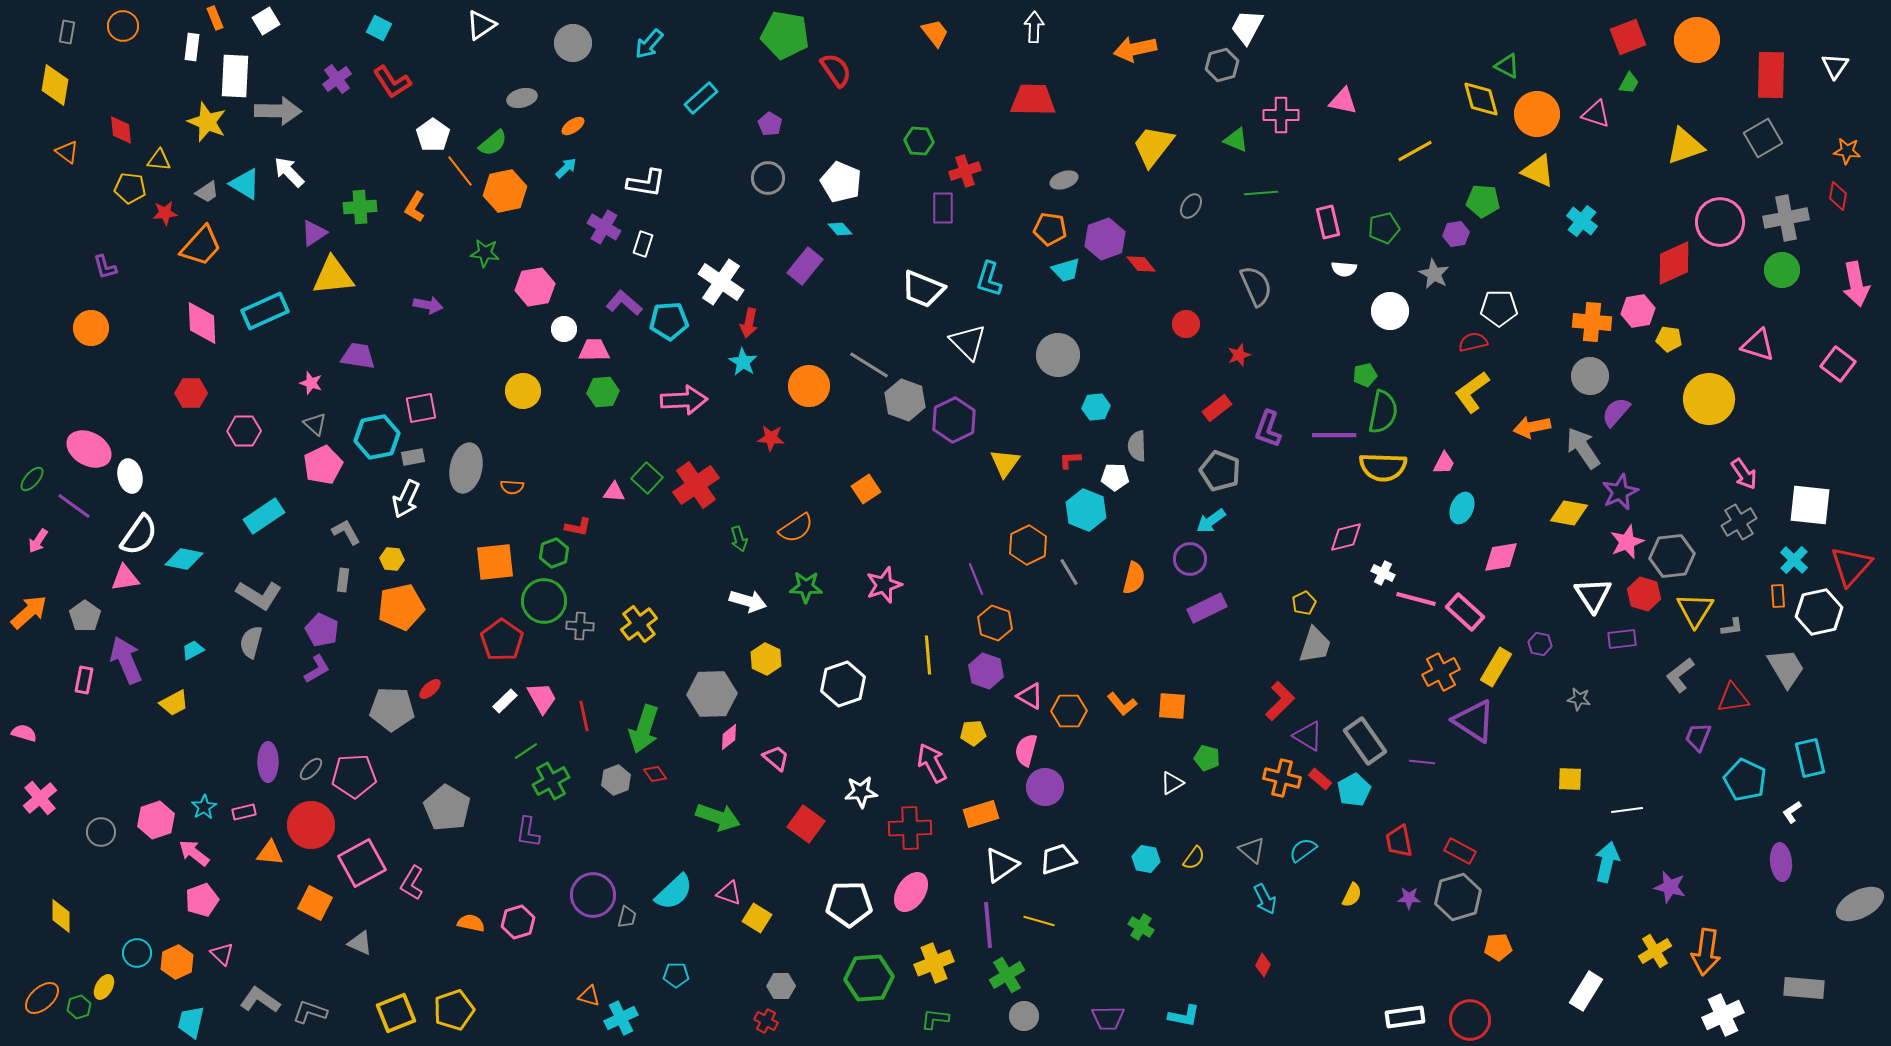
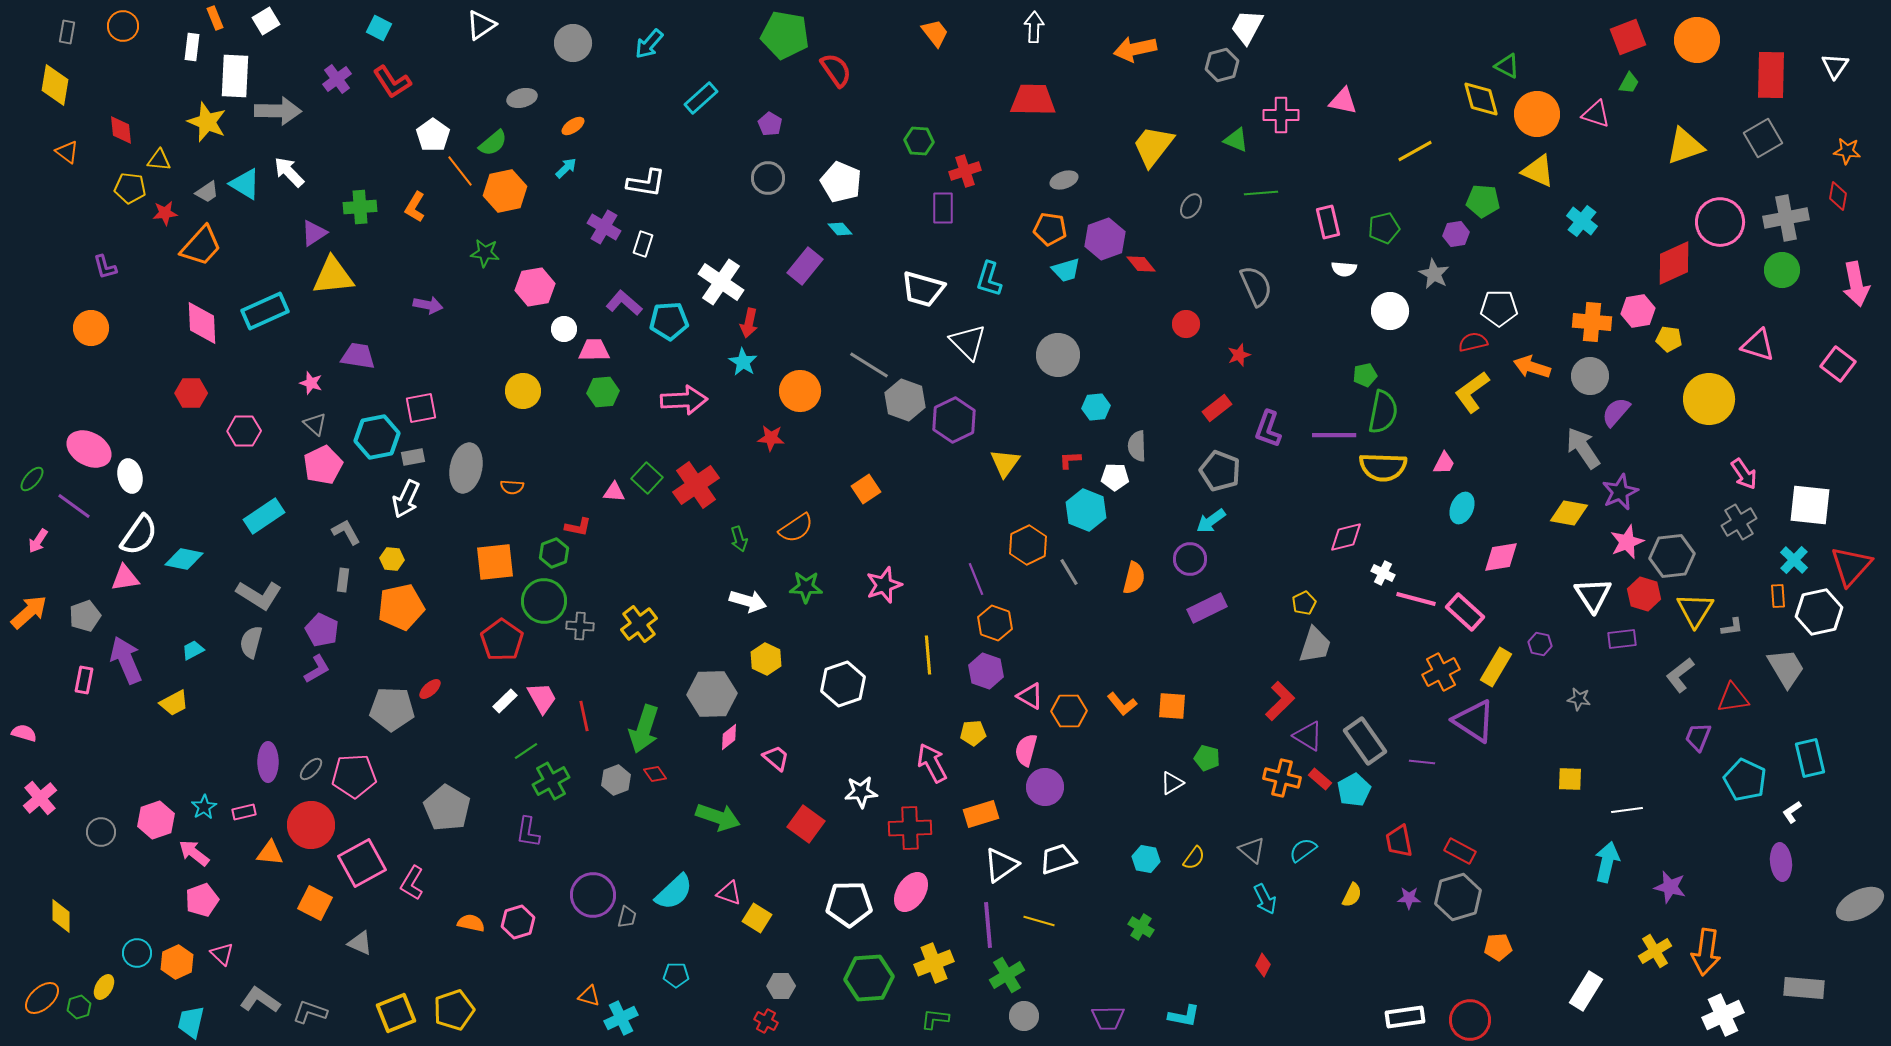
white trapezoid at (923, 289): rotated 6 degrees counterclockwise
orange circle at (809, 386): moved 9 px left, 5 px down
orange arrow at (1532, 427): moved 60 px up; rotated 30 degrees clockwise
gray pentagon at (85, 616): rotated 16 degrees clockwise
